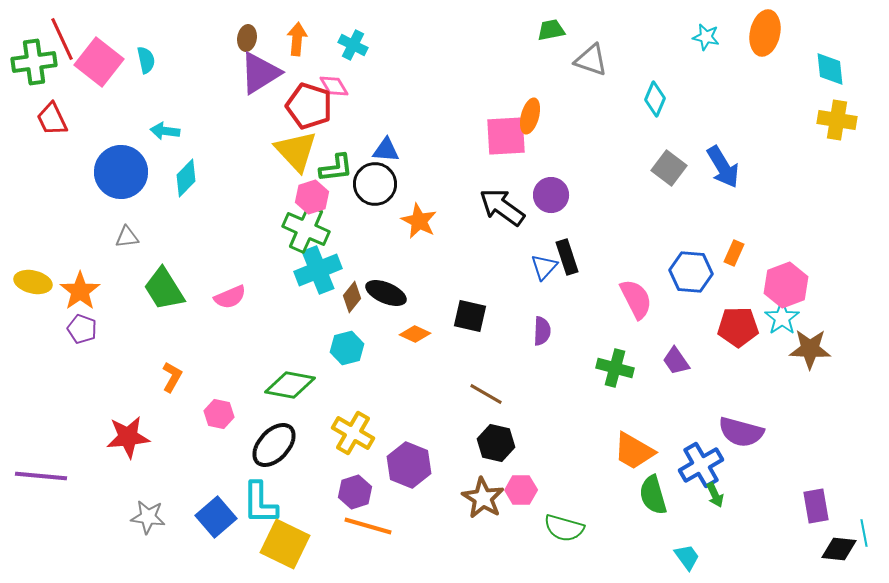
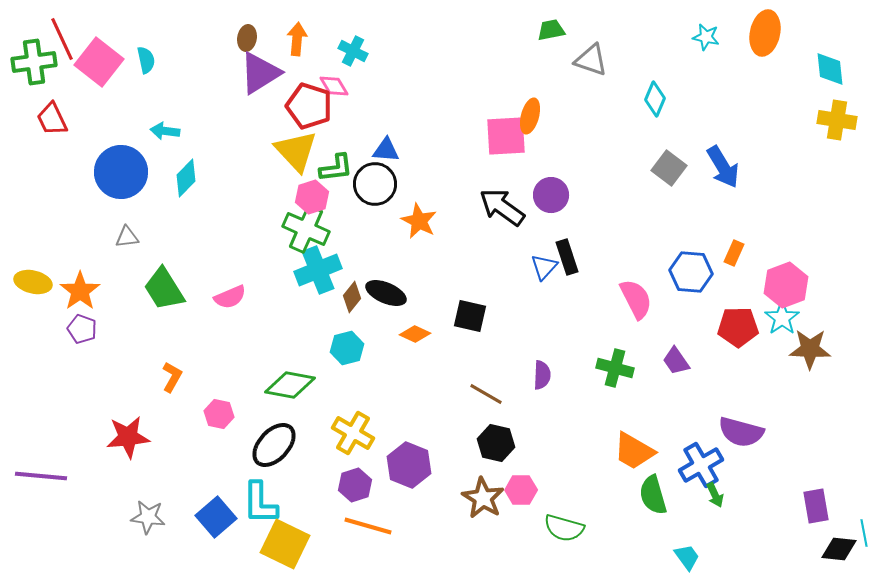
cyan cross at (353, 45): moved 6 px down
purple semicircle at (542, 331): moved 44 px down
purple hexagon at (355, 492): moved 7 px up
